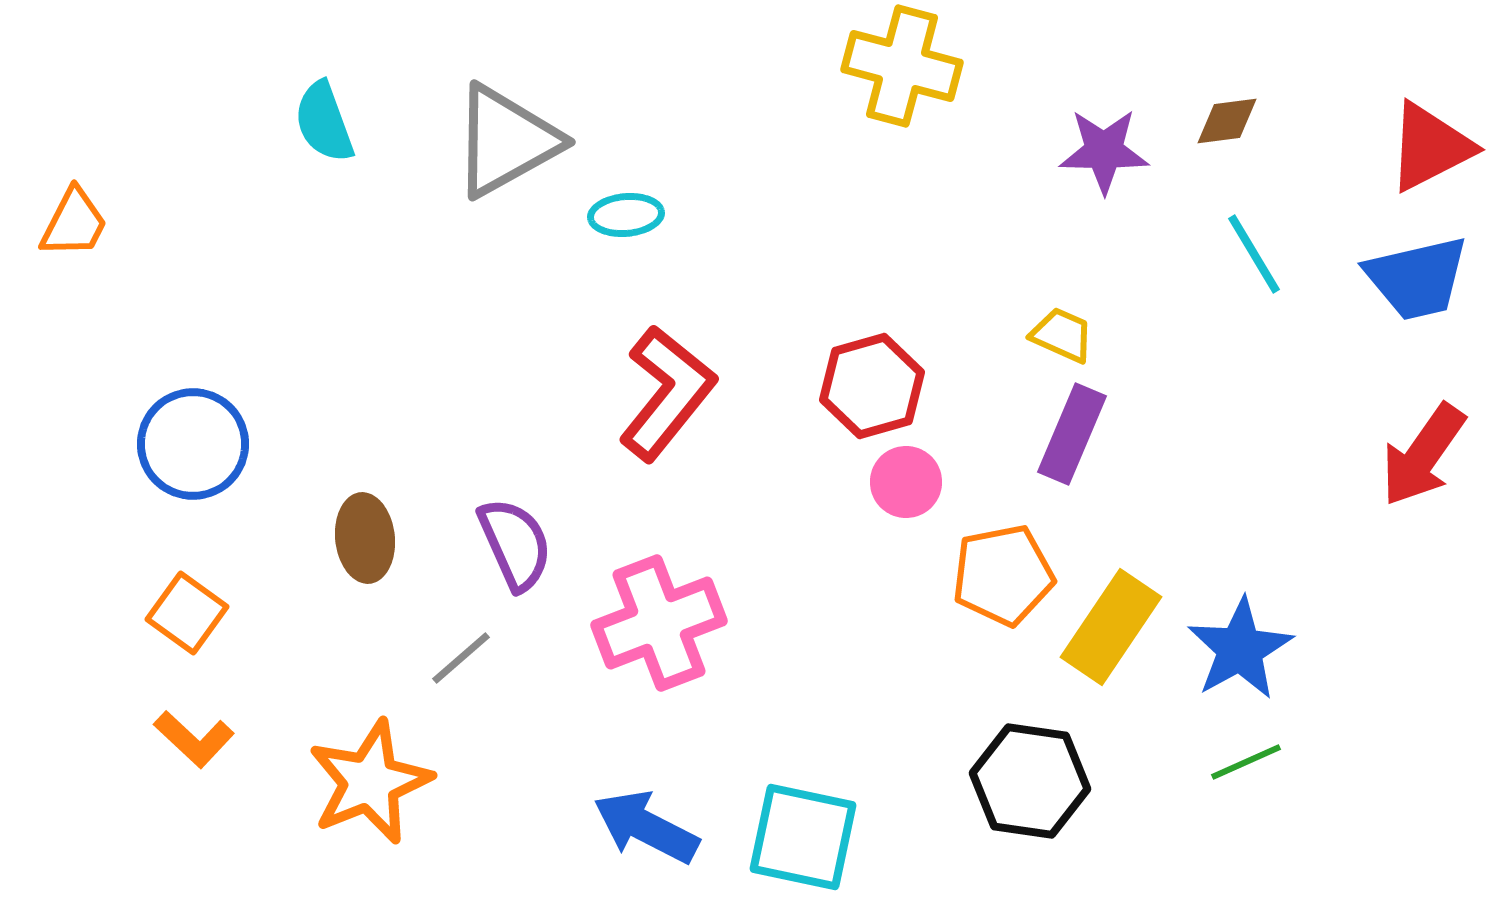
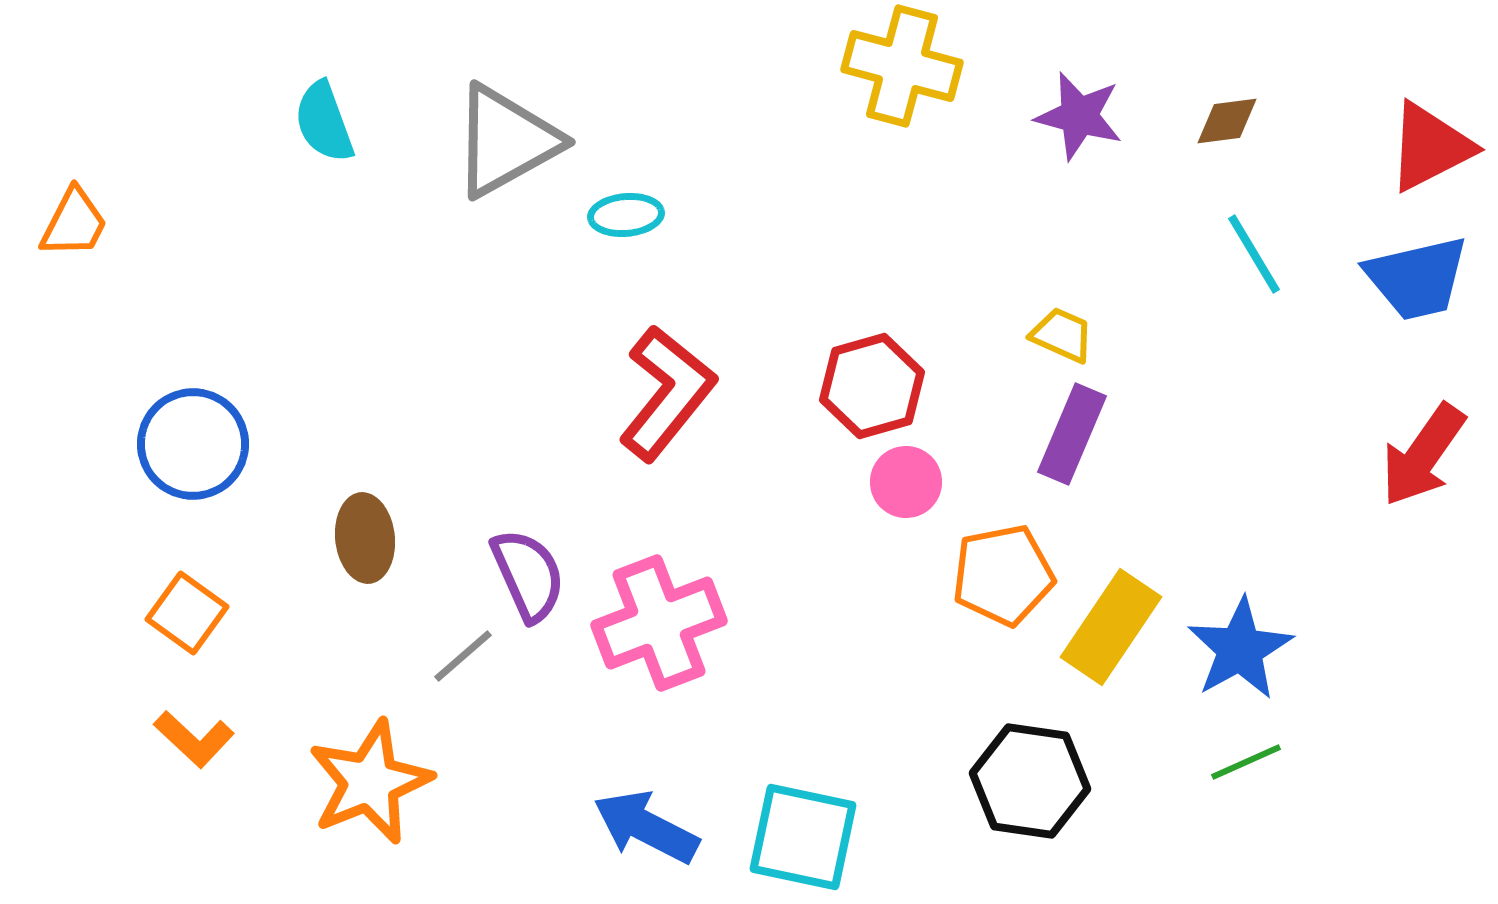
purple star: moved 25 px left, 35 px up; rotated 14 degrees clockwise
purple semicircle: moved 13 px right, 31 px down
gray line: moved 2 px right, 2 px up
